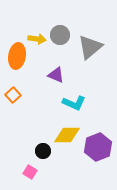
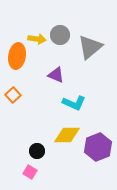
black circle: moved 6 px left
